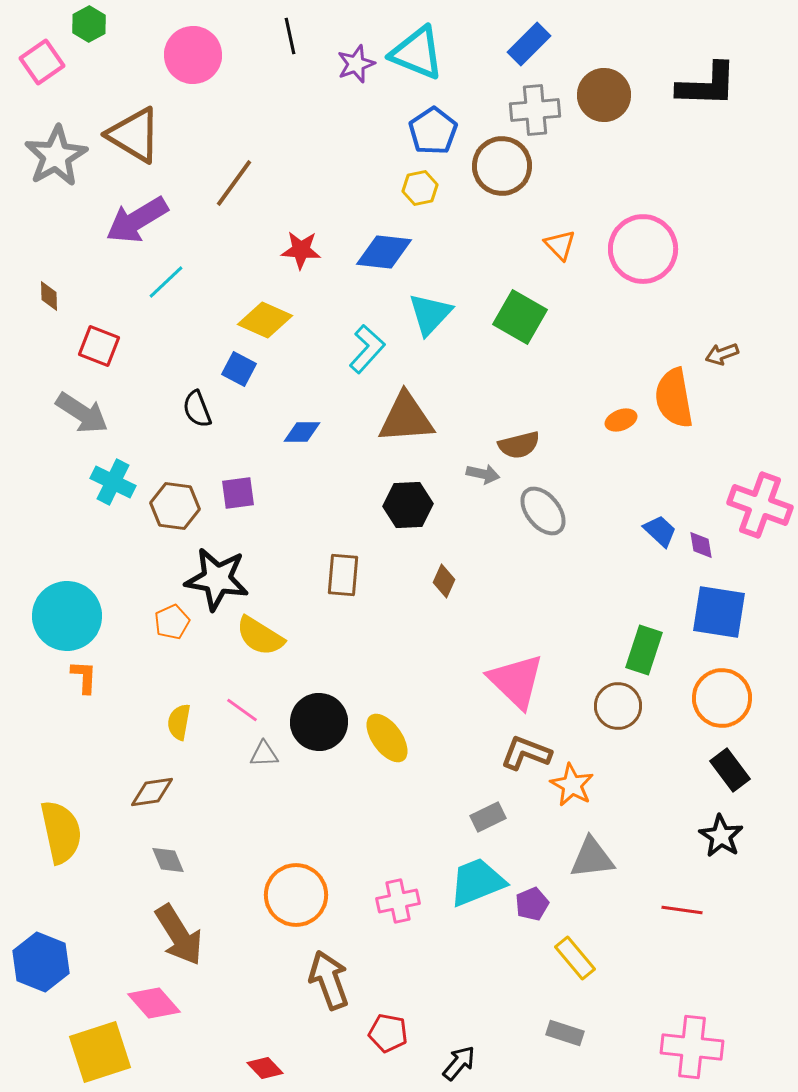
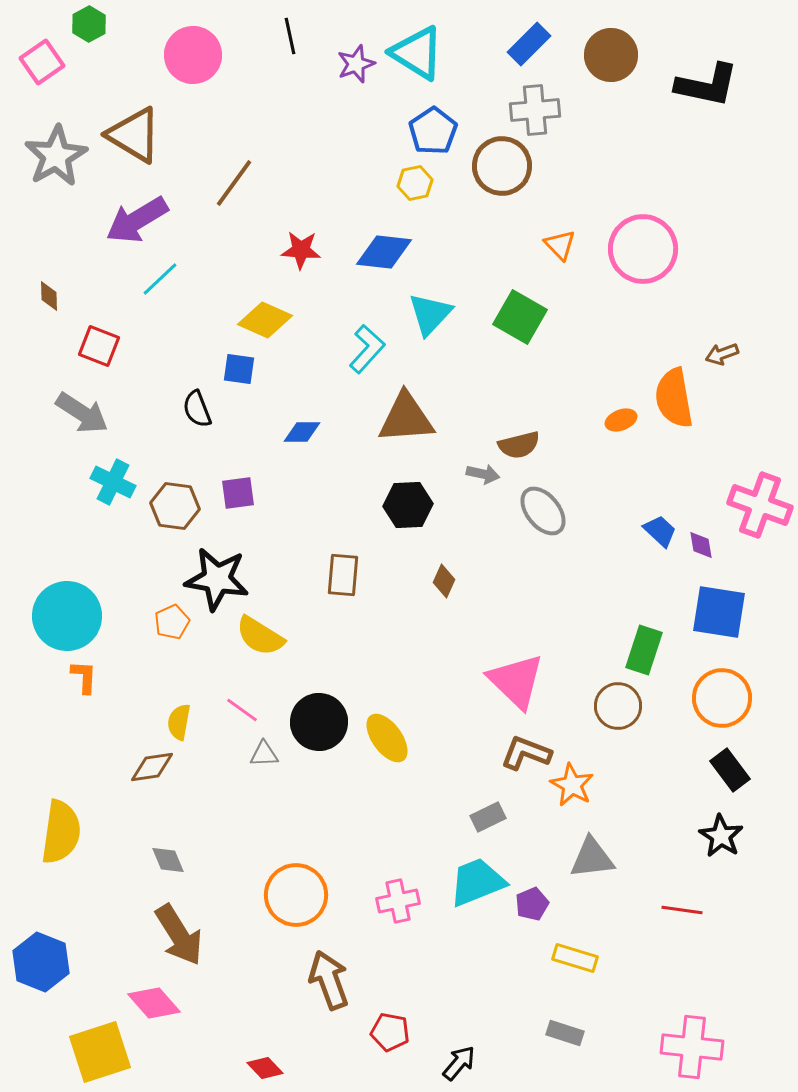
cyan triangle at (417, 53): rotated 10 degrees clockwise
black L-shape at (707, 85): rotated 10 degrees clockwise
brown circle at (604, 95): moved 7 px right, 40 px up
yellow hexagon at (420, 188): moved 5 px left, 5 px up
cyan line at (166, 282): moved 6 px left, 3 px up
blue square at (239, 369): rotated 20 degrees counterclockwise
brown diamond at (152, 792): moved 25 px up
yellow semicircle at (61, 832): rotated 20 degrees clockwise
yellow rectangle at (575, 958): rotated 33 degrees counterclockwise
red pentagon at (388, 1033): moved 2 px right, 1 px up
